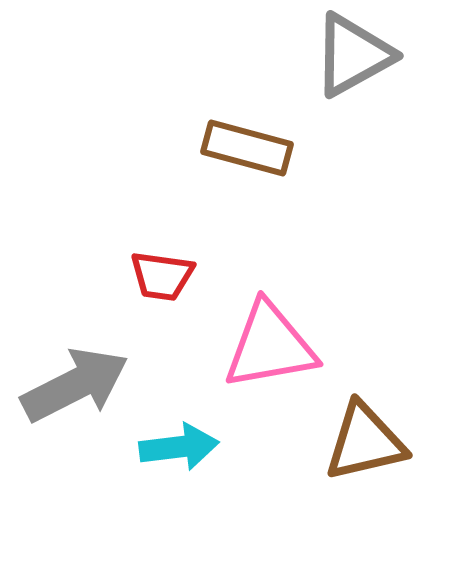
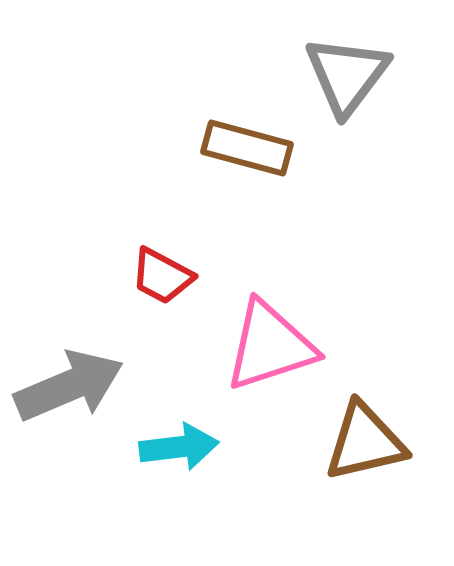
gray triangle: moved 6 px left, 20 px down; rotated 24 degrees counterclockwise
red trapezoid: rotated 20 degrees clockwise
pink triangle: rotated 8 degrees counterclockwise
gray arrow: moved 6 px left, 1 px down; rotated 4 degrees clockwise
